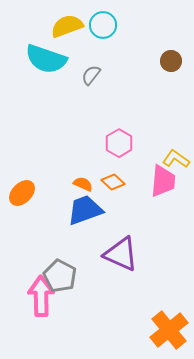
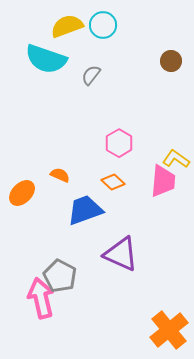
orange semicircle: moved 23 px left, 9 px up
pink arrow: moved 2 px down; rotated 12 degrees counterclockwise
